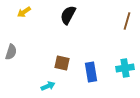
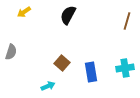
brown square: rotated 28 degrees clockwise
